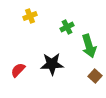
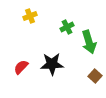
green arrow: moved 4 px up
red semicircle: moved 3 px right, 3 px up
